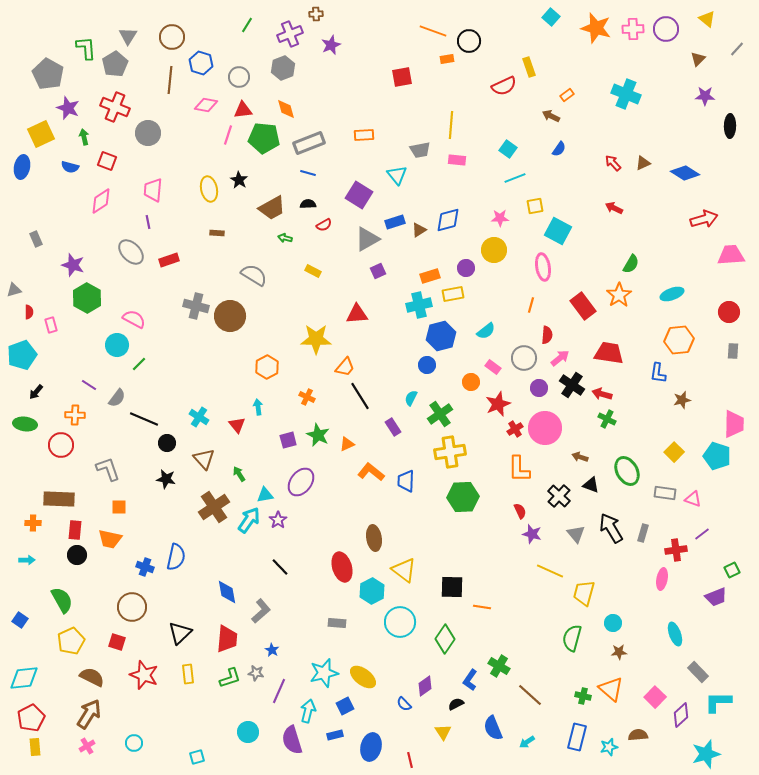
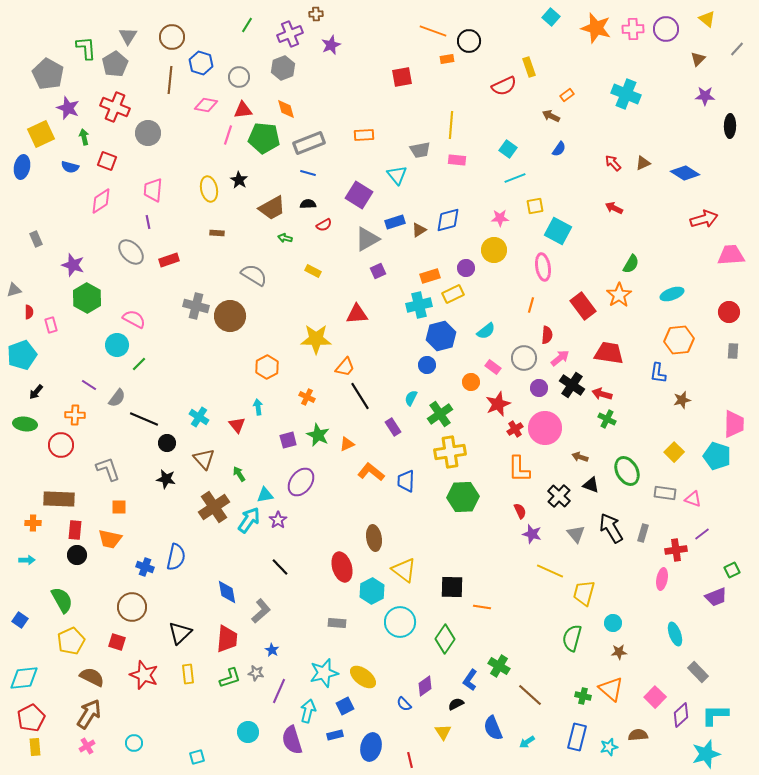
yellow rectangle at (453, 294): rotated 15 degrees counterclockwise
cyan L-shape at (718, 702): moved 3 px left, 13 px down
